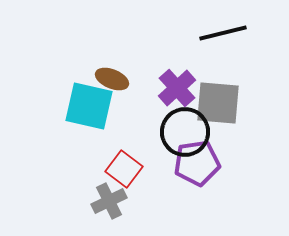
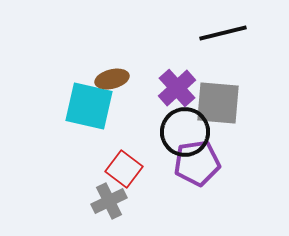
brown ellipse: rotated 36 degrees counterclockwise
